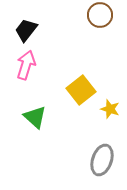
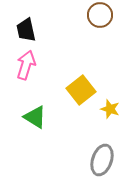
black trapezoid: rotated 50 degrees counterclockwise
green triangle: rotated 10 degrees counterclockwise
